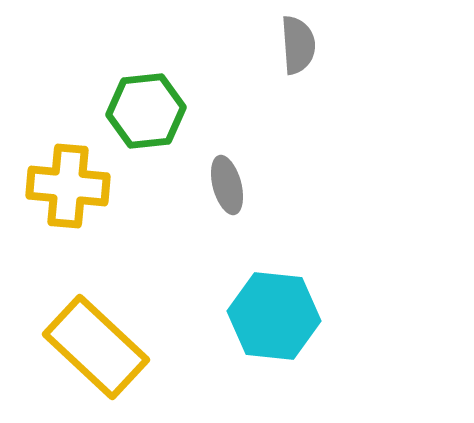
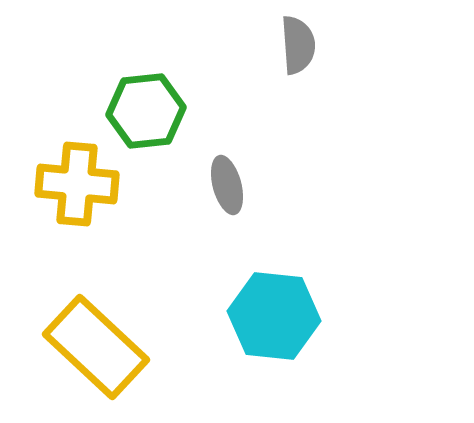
yellow cross: moved 9 px right, 2 px up
